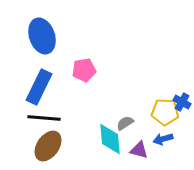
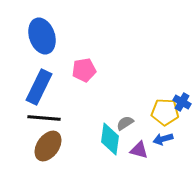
cyan diamond: rotated 12 degrees clockwise
